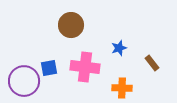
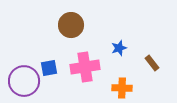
pink cross: rotated 16 degrees counterclockwise
